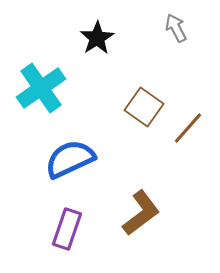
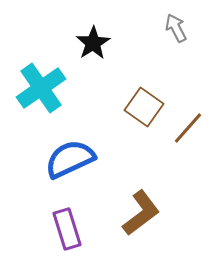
black star: moved 4 px left, 5 px down
purple rectangle: rotated 36 degrees counterclockwise
